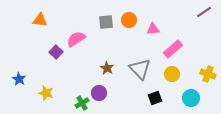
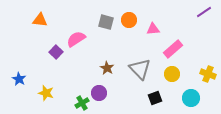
gray square: rotated 21 degrees clockwise
